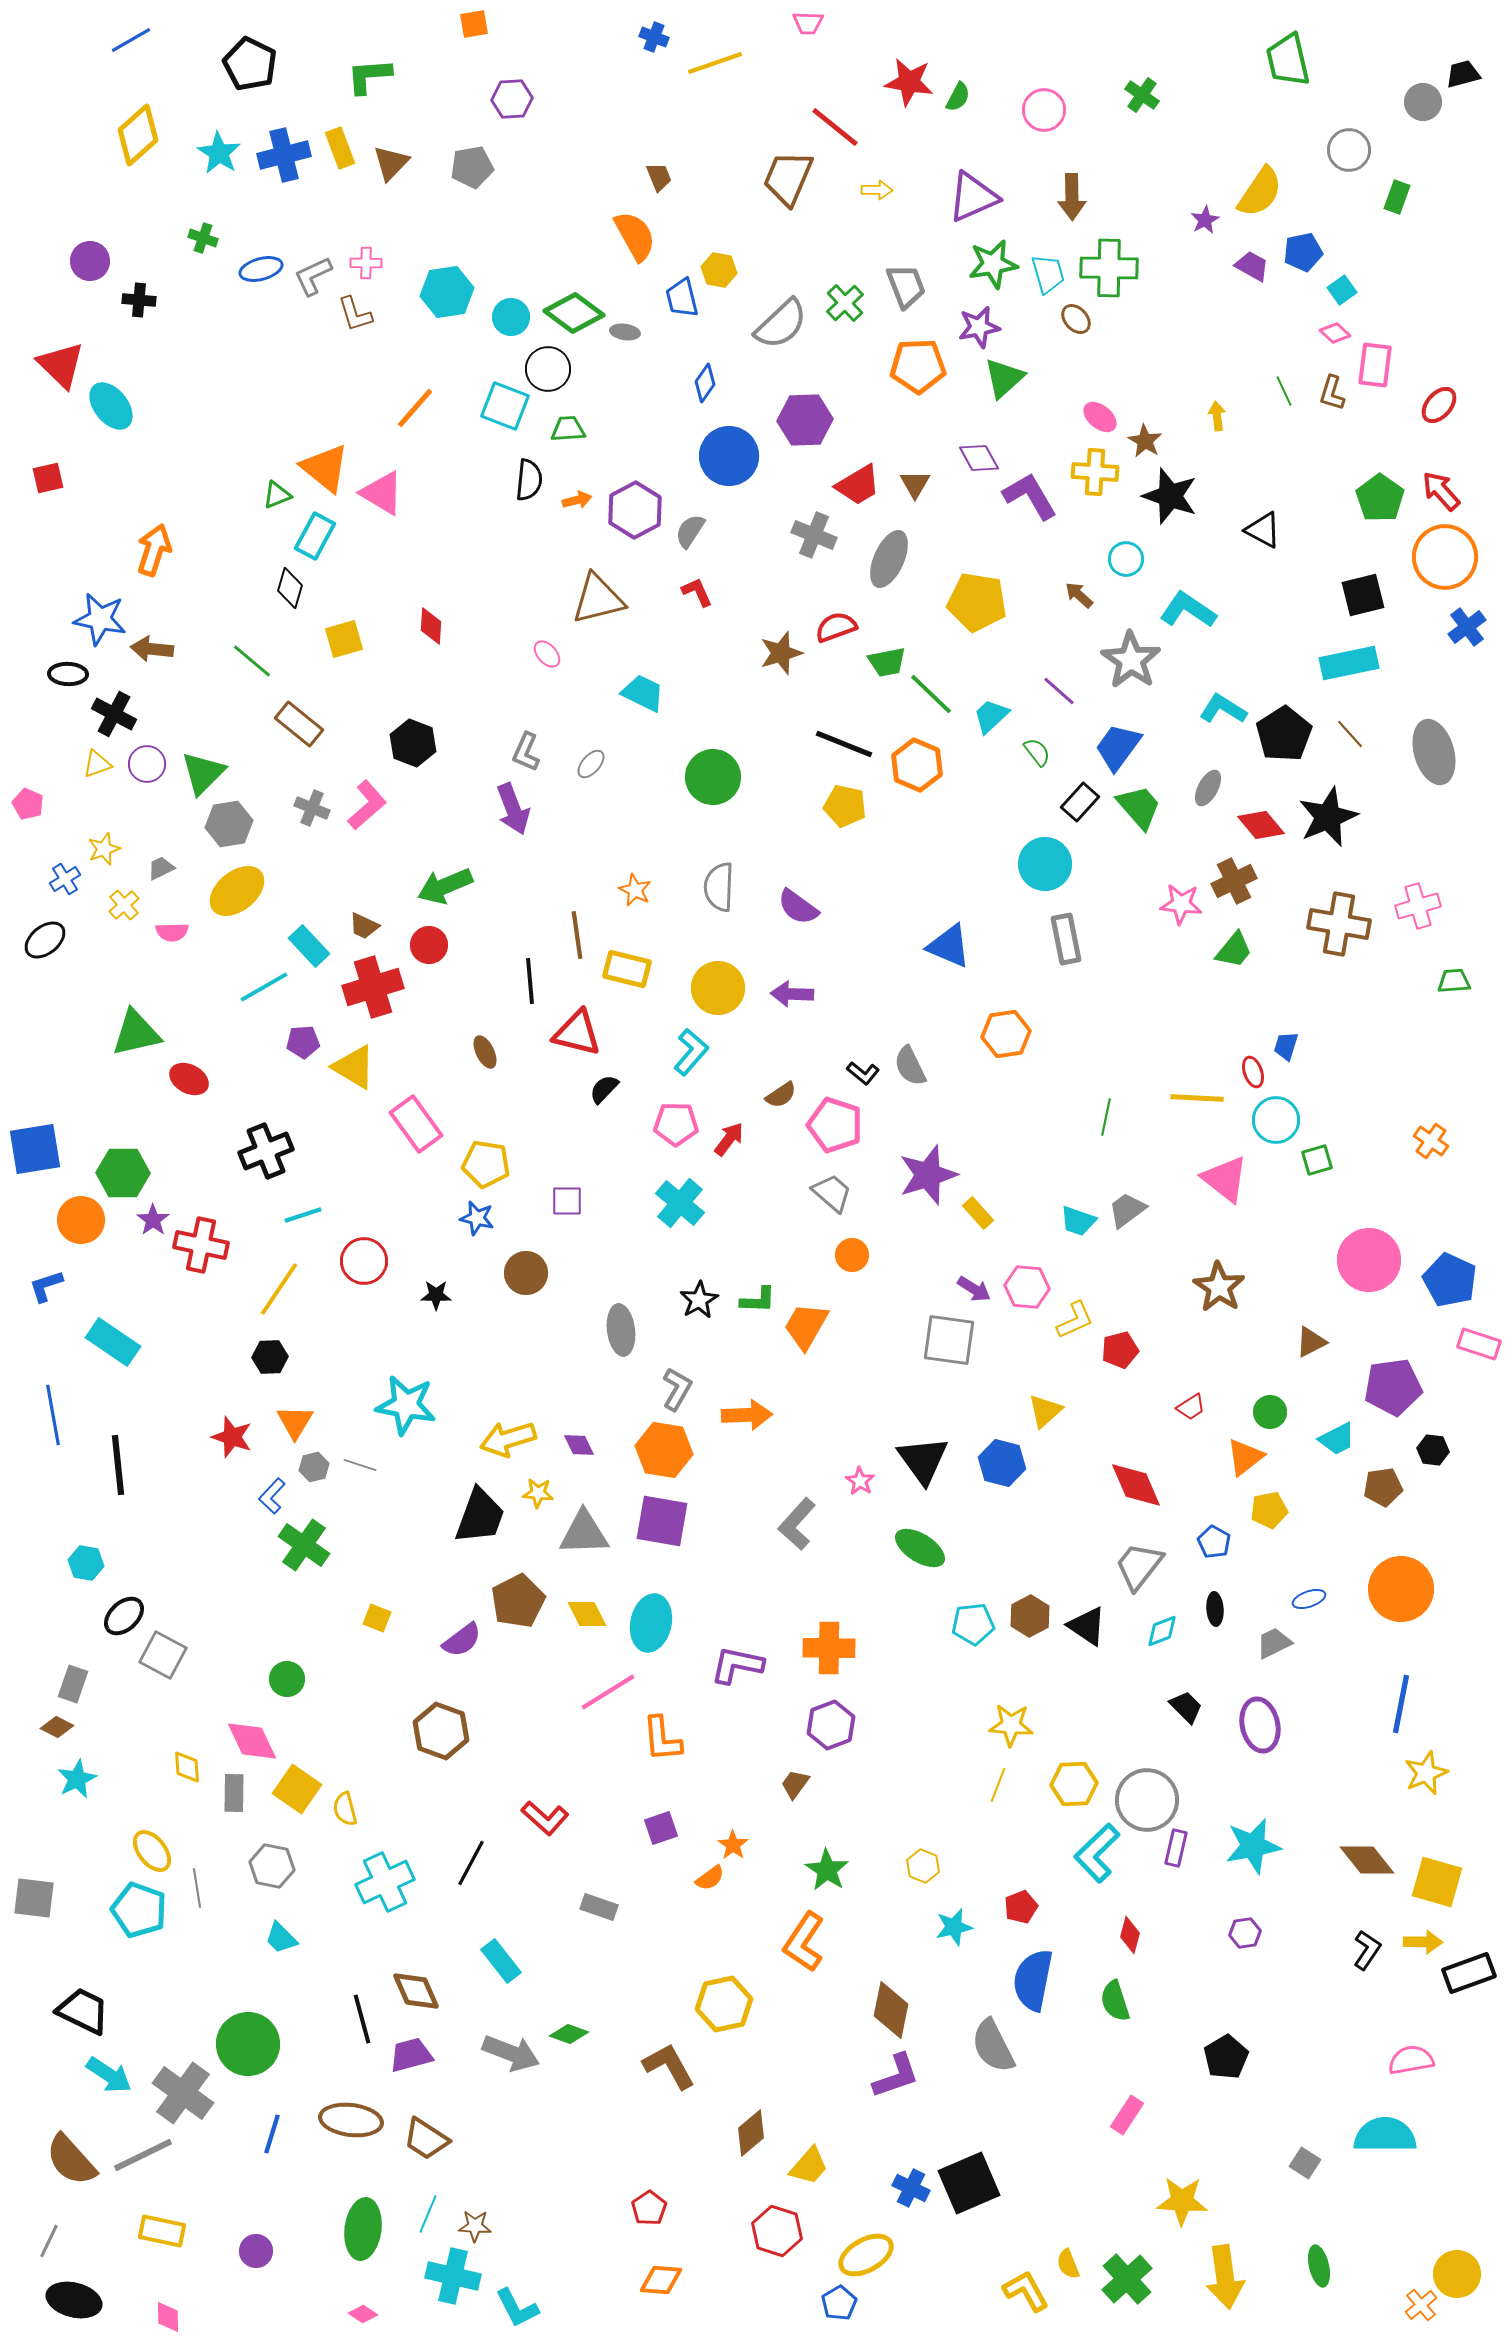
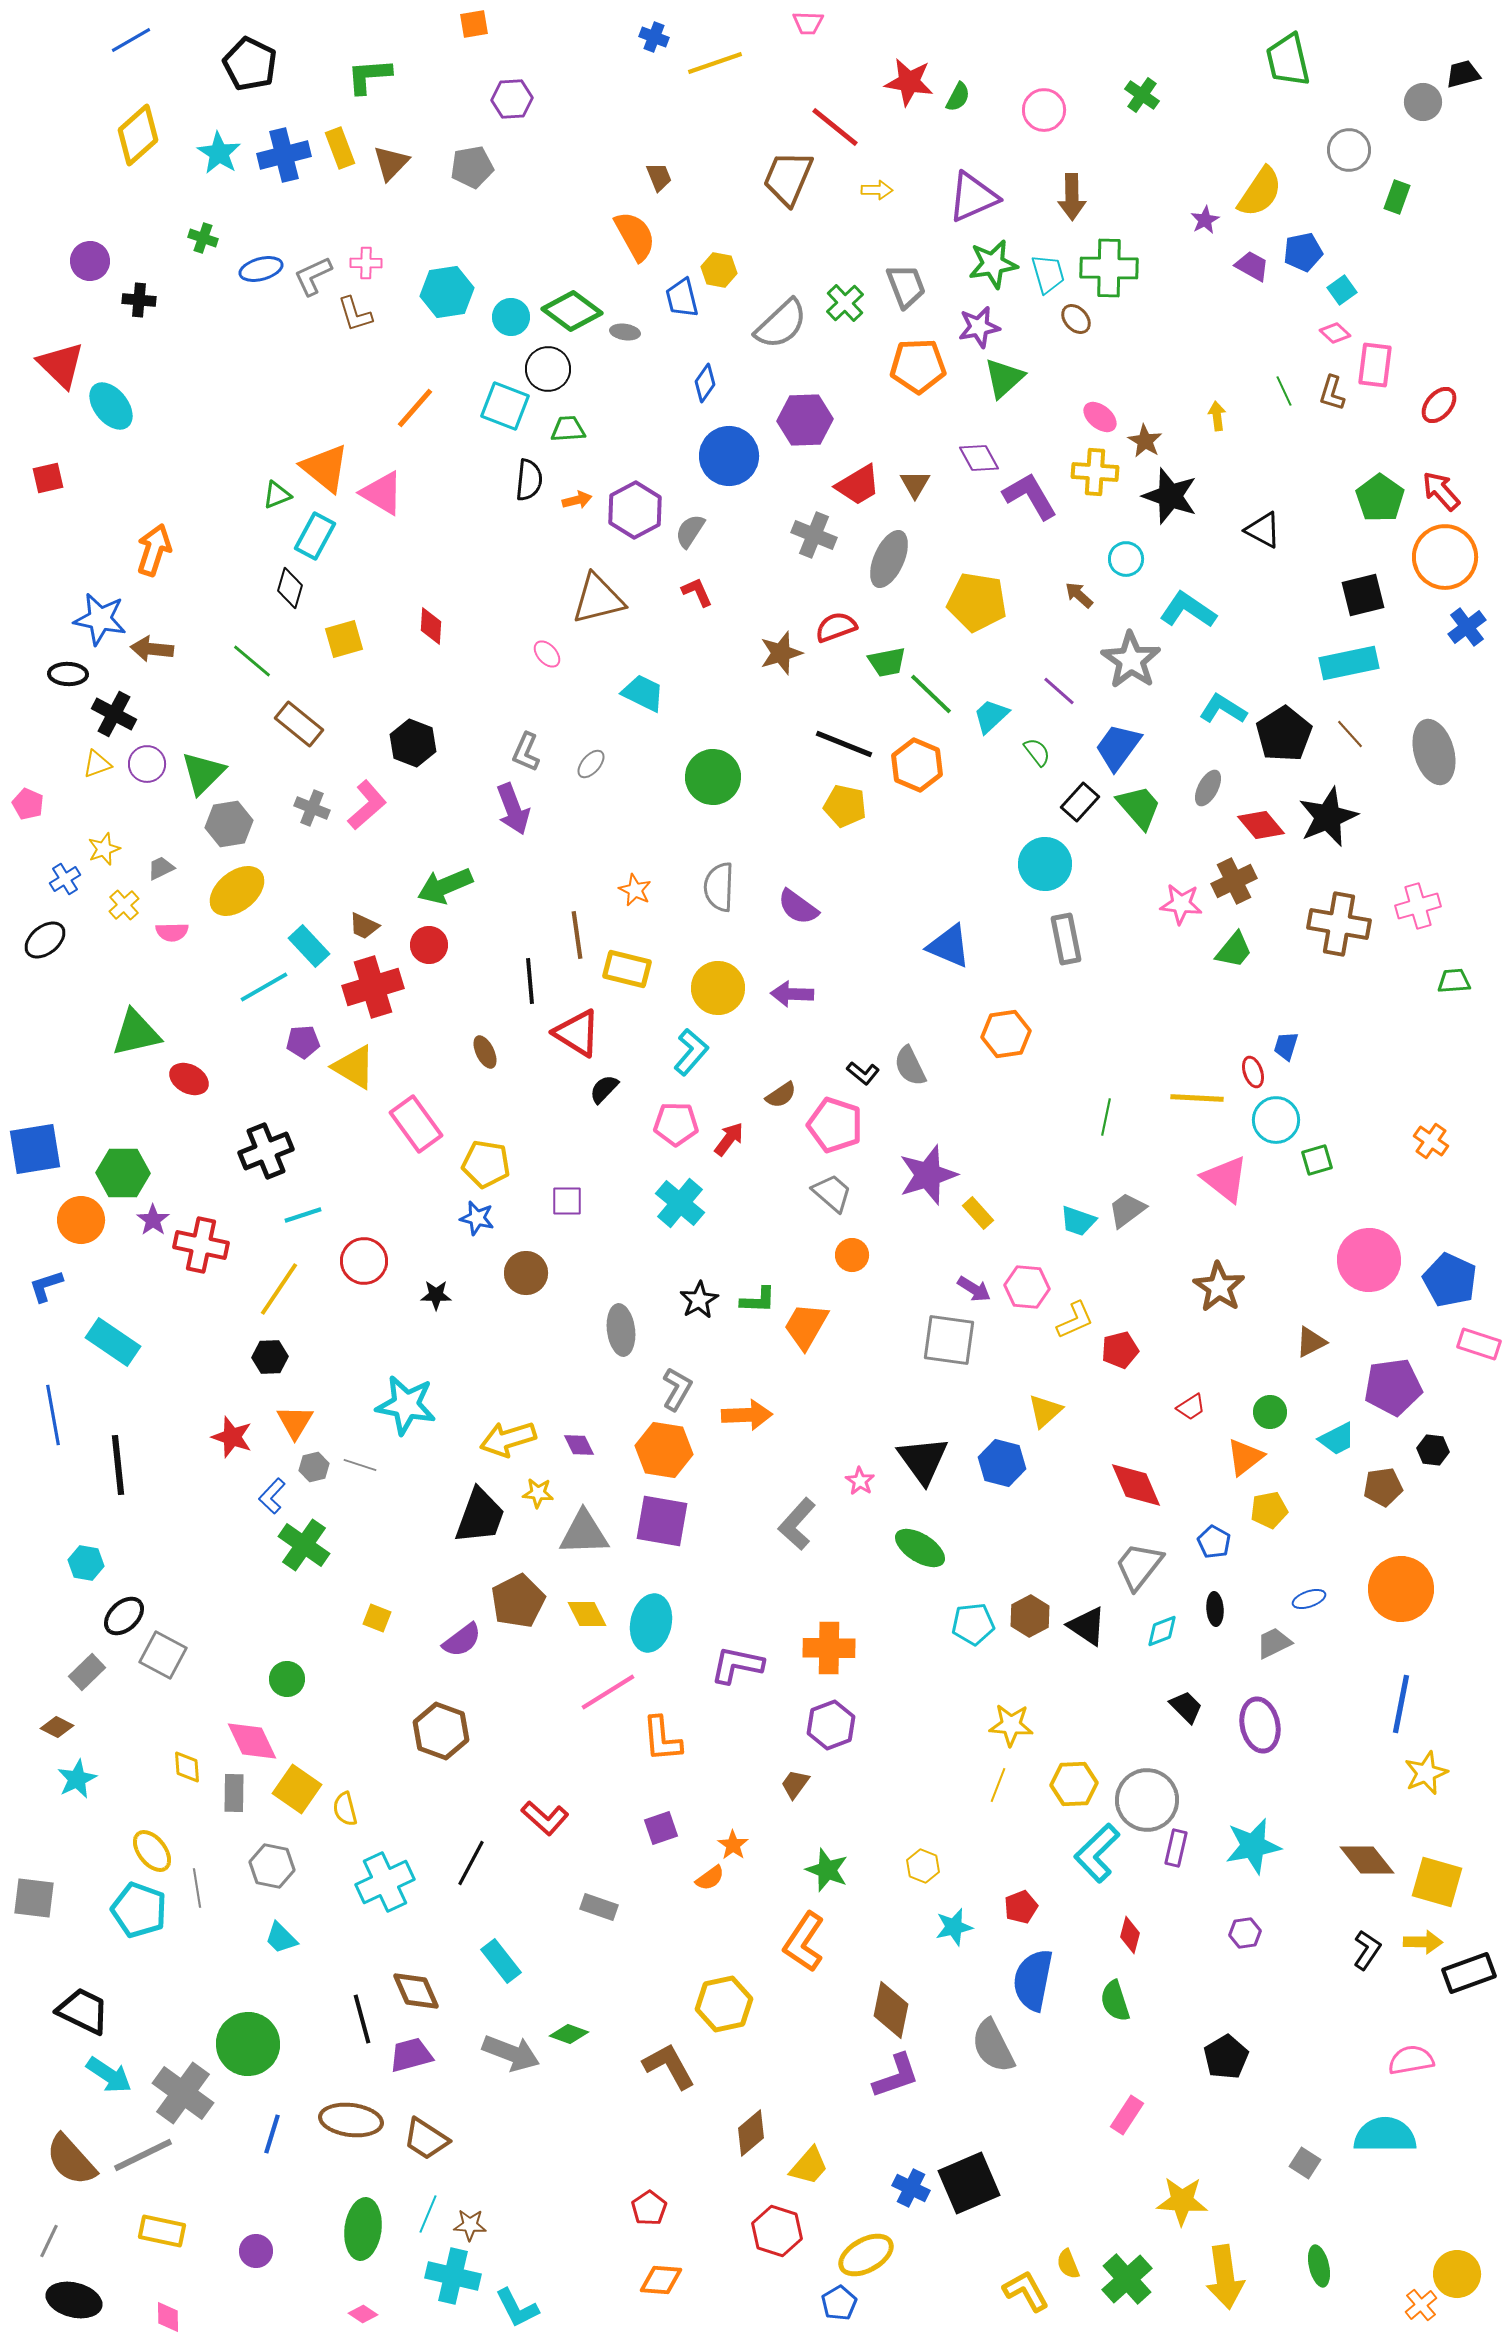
green diamond at (574, 313): moved 2 px left, 2 px up
red triangle at (577, 1033): rotated 18 degrees clockwise
gray rectangle at (73, 1684): moved 14 px right, 12 px up; rotated 27 degrees clockwise
green star at (827, 1870): rotated 12 degrees counterclockwise
brown star at (475, 2226): moved 5 px left, 1 px up
